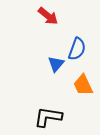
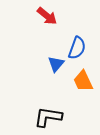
red arrow: moved 1 px left
blue semicircle: moved 1 px up
orange trapezoid: moved 4 px up
